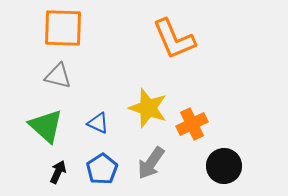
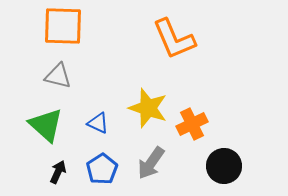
orange square: moved 2 px up
green triangle: moved 1 px up
